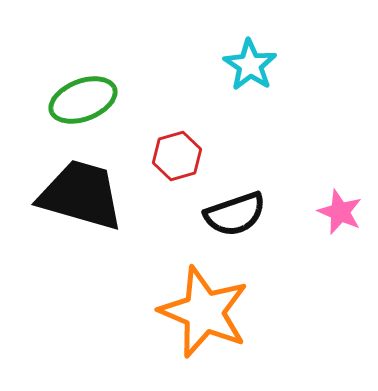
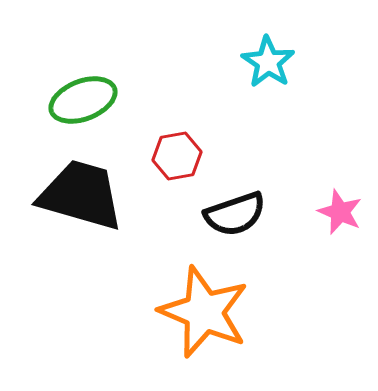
cyan star: moved 18 px right, 3 px up
red hexagon: rotated 6 degrees clockwise
